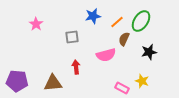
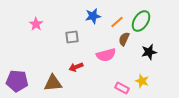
red arrow: rotated 104 degrees counterclockwise
